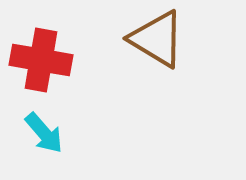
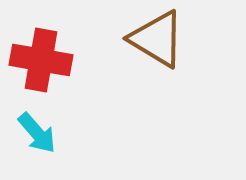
cyan arrow: moved 7 px left
